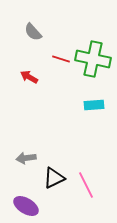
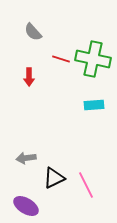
red arrow: rotated 120 degrees counterclockwise
